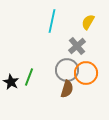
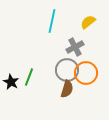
yellow semicircle: rotated 21 degrees clockwise
gray cross: moved 2 px left, 1 px down; rotated 12 degrees clockwise
